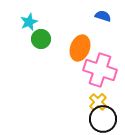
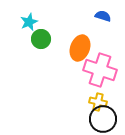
yellow cross: rotated 30 degrees counterclockwise
